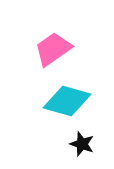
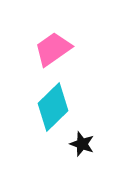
cyan diamond: moved 14 px left, 6 px down; rotated 60 degrees counterclockwise
